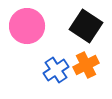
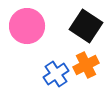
blue cross: moved 4 px down
